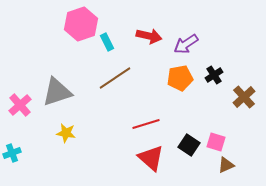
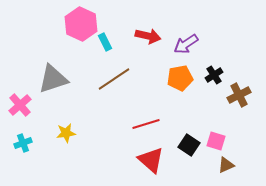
pink hexagon: rotated 16 degrees counterclockwise
red arrow: moved 1 px left
cyan rectangle: moved 2 px left
brown line: moved 1 px left, 1 px down
gray triangle: moved 4 px left, 13 px up
brown cross: moved 5 px left, 2 px up; rotated 15 degrees clockwise
yellow star: rotated 18 degrees counterclockwise
pink square: moved 1 px up
cyan cross: moved 11 px right, 10 px up
red triangle: moved 2 px down
